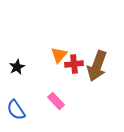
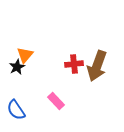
orange triangle: moved 34 px left
